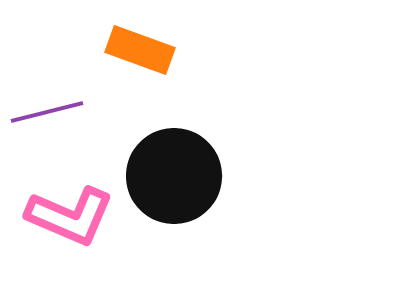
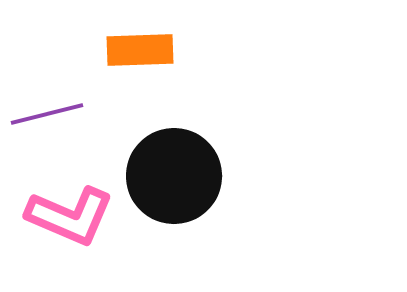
orange rectangle: rotated 22 degrees counterclockwise
purple line: moved 2 px down
